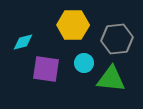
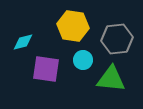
yellow hexagon: moved 1 px down; rotated 8 degrees clockwise
cyan circle: moved 1 px left, 3 px up
